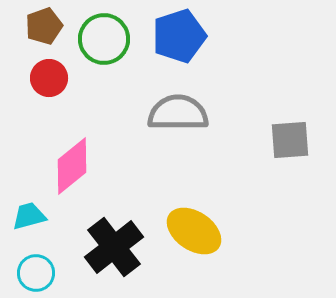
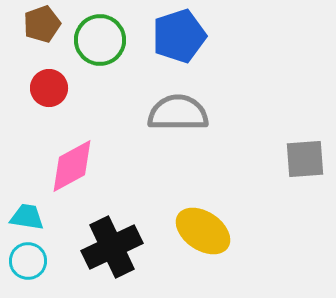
brown pentagon: moved 2 px left, 2 px up
green circle: moved 4 px left, 1 px down
red circle: moved 10 px down
gray square: moved 15 px right, 19 px down
pink diamond: rotated 10 degrees clockwise
cyan trapezoid: moved 2 px left, 1 px down; rotated 24 degrees clockwise
yellow ellipse: moved 9 px right
black cross: moved 2 px left; rotated 12 degrees clockwise
cyan circle: moved 8 px left, 12 px up
